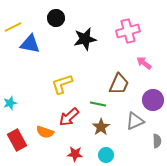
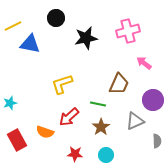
yellow line: moved 1 px up
black star: moved 1 px right, 1 px up
